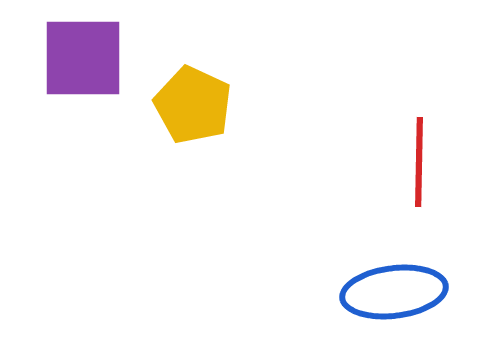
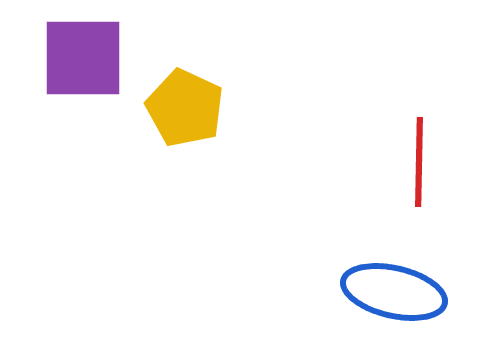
yellow pentagon: moved 8 px left, 3 px down
blue ellipse: rotated 20 degrees clockwise
